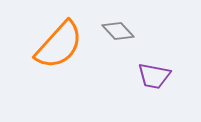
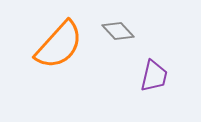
purple trapezoid: rotated 88 degrees counterclockwise
